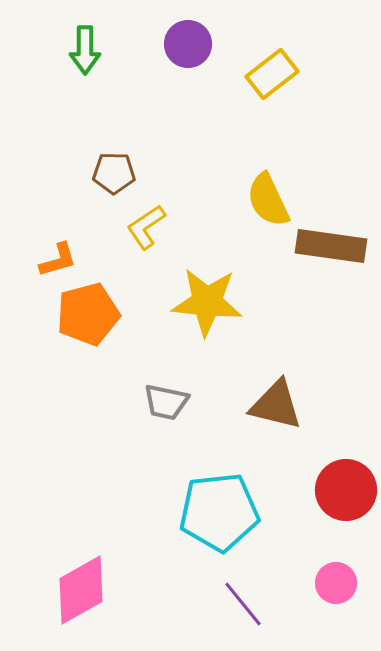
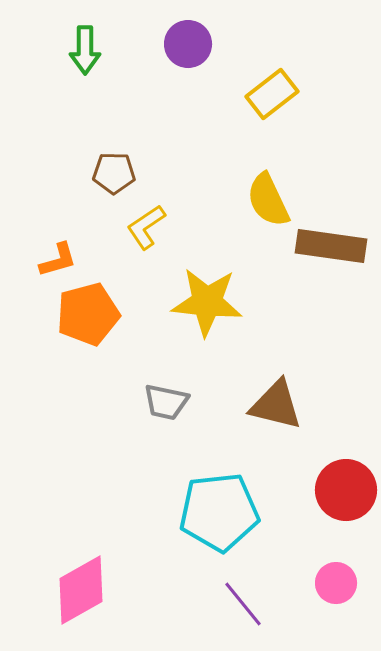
yellow rectangle: moved 20 px down
